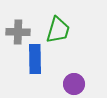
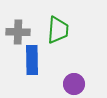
green trapezoid: rotated 12 degrees counterclockwise
blue rectangle: moved 3 px left, 1 px down
